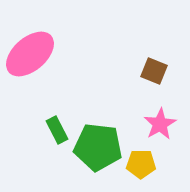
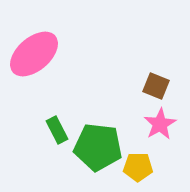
pink ellipse: moved 4 px right
brown square: moved 2 px right, 15 px down
yellow pentagon: moved 3 px left, 3 px down
